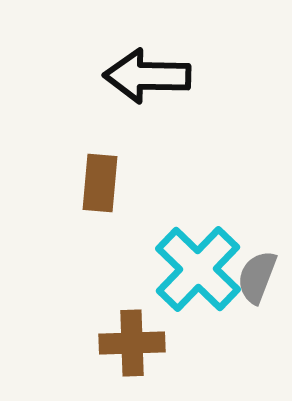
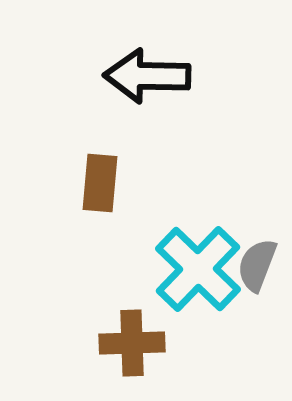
gray semicircle: moved 12 px up
